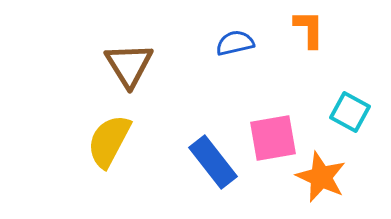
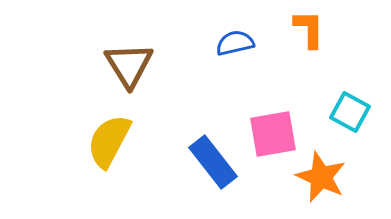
pink square: moved 4 px up
